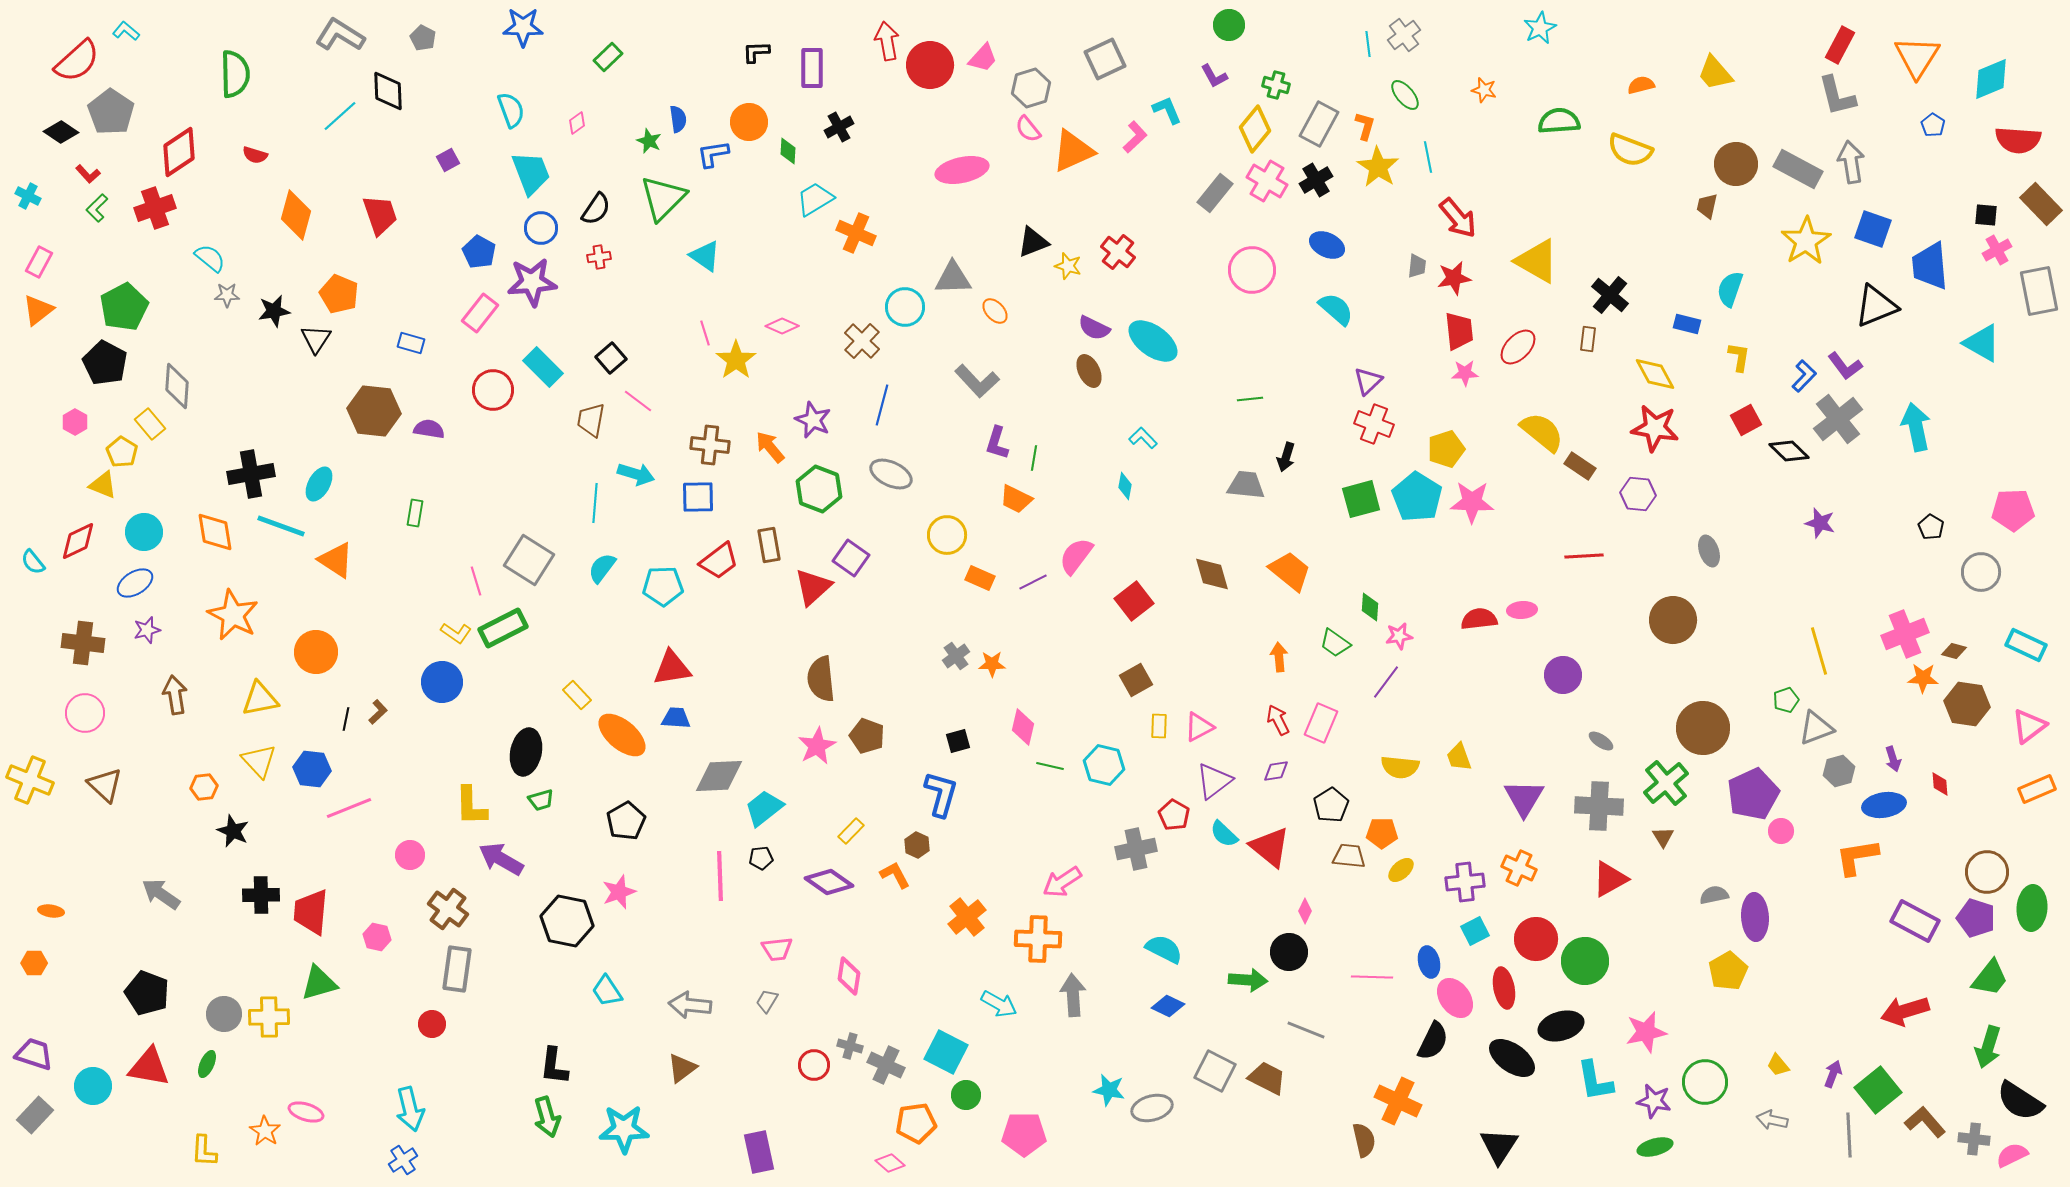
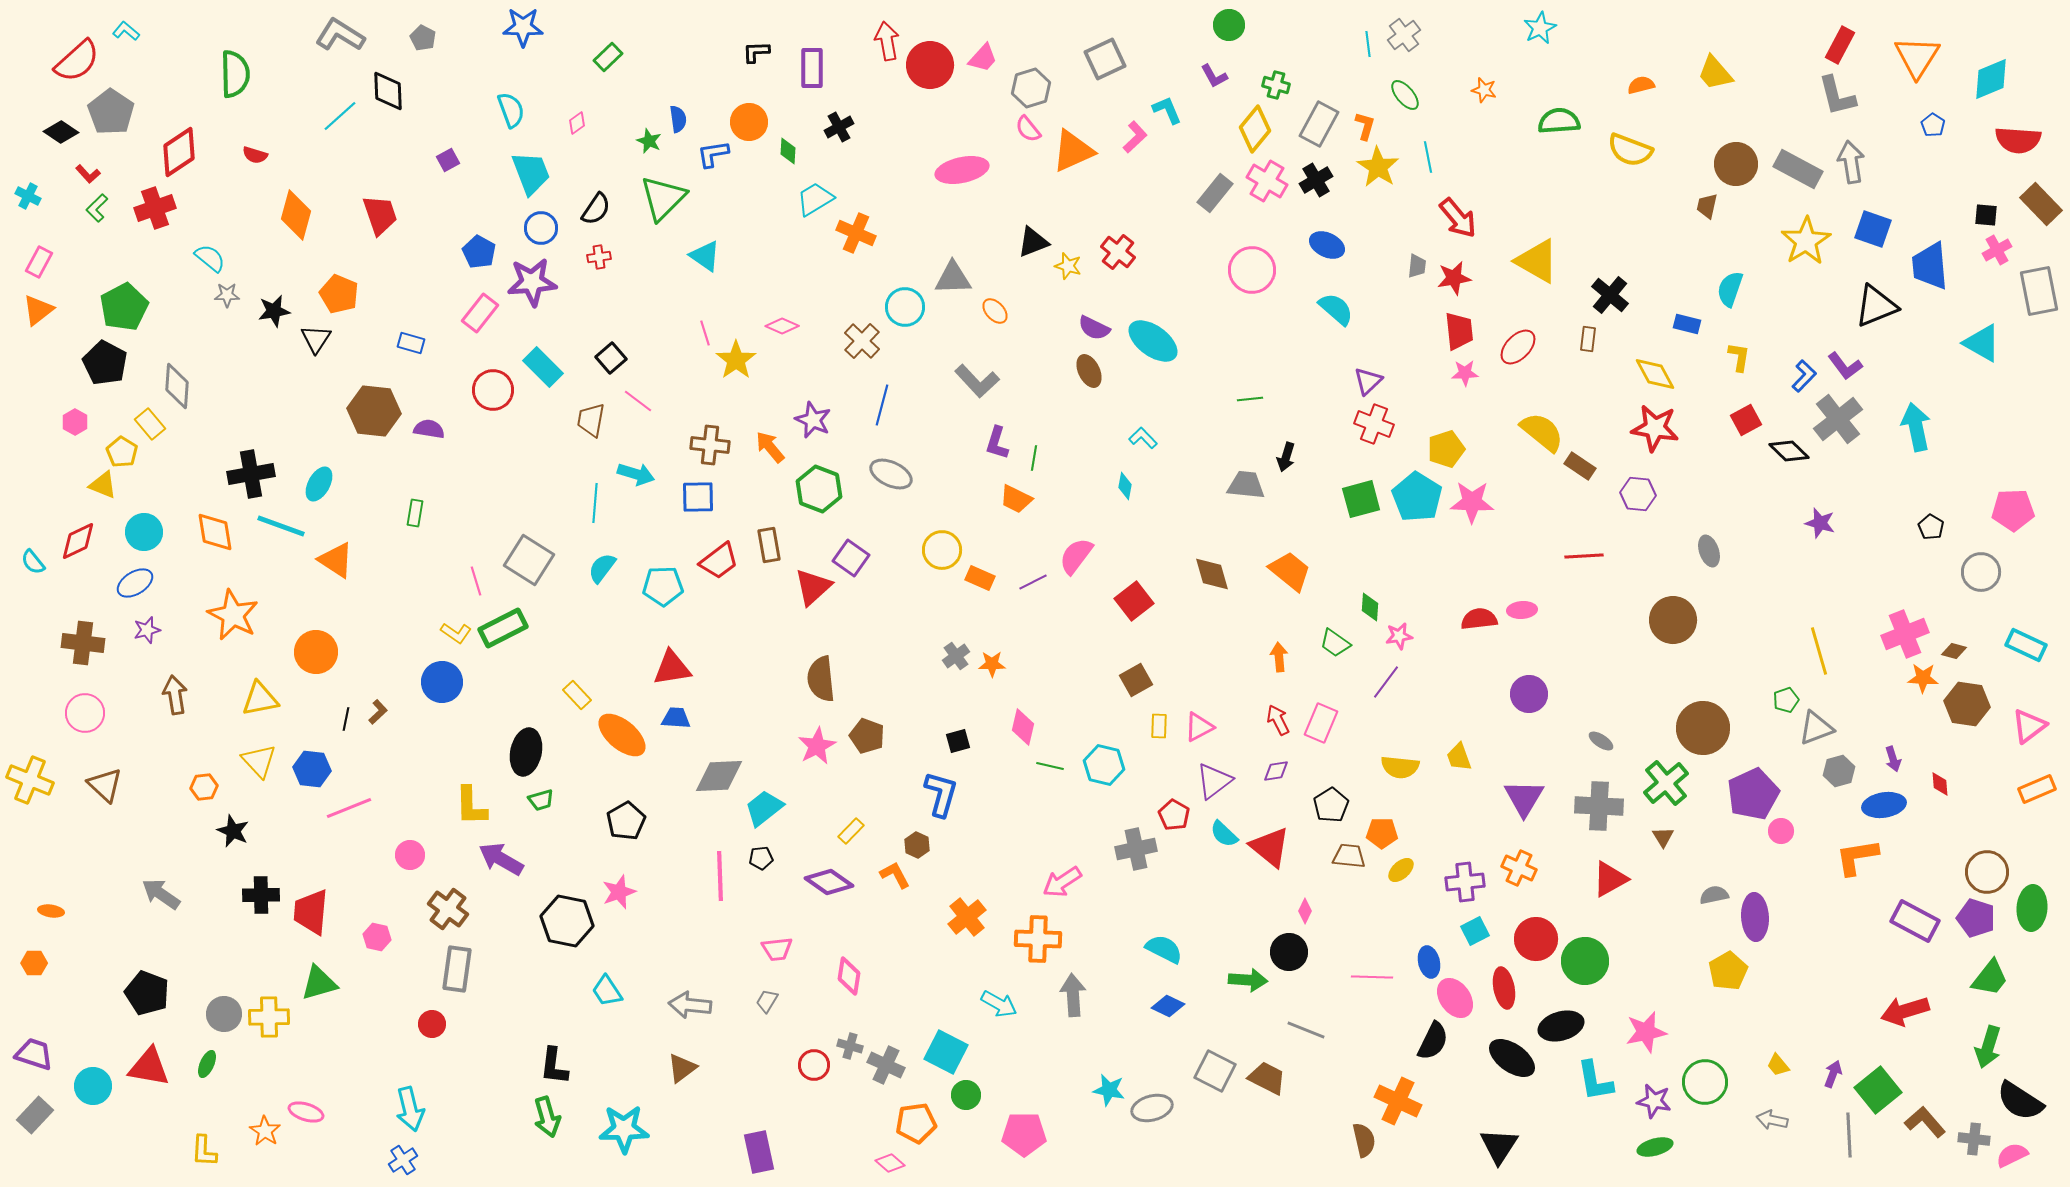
yellow circle at (947, 535): moved 5 px left, 15 px down
purple circle at (1563, 675): moved 34 px left, 19 px down
